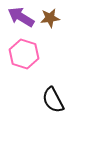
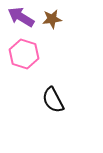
brown star: moved 2 px right, 1 px down
